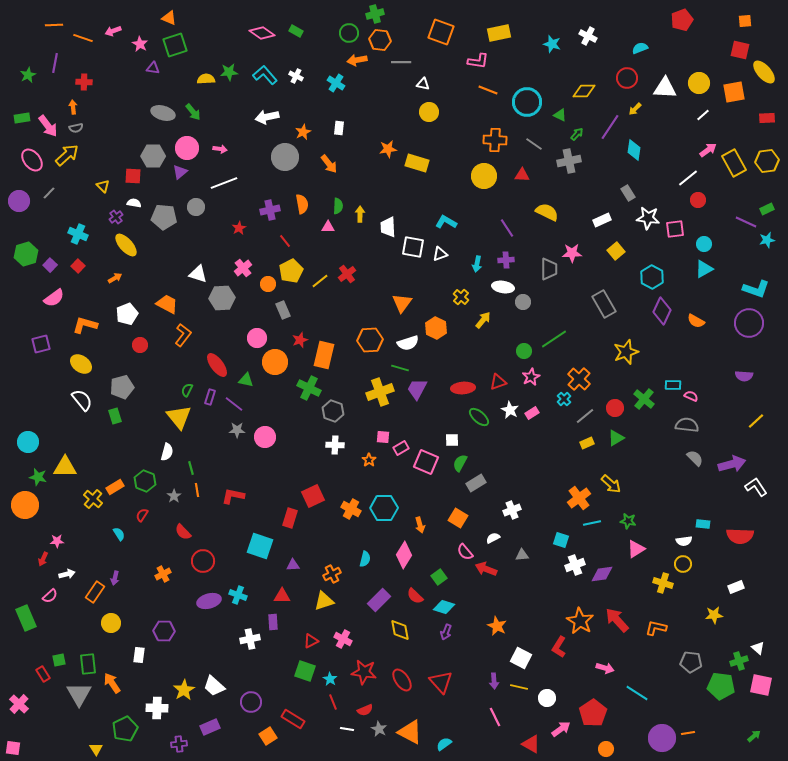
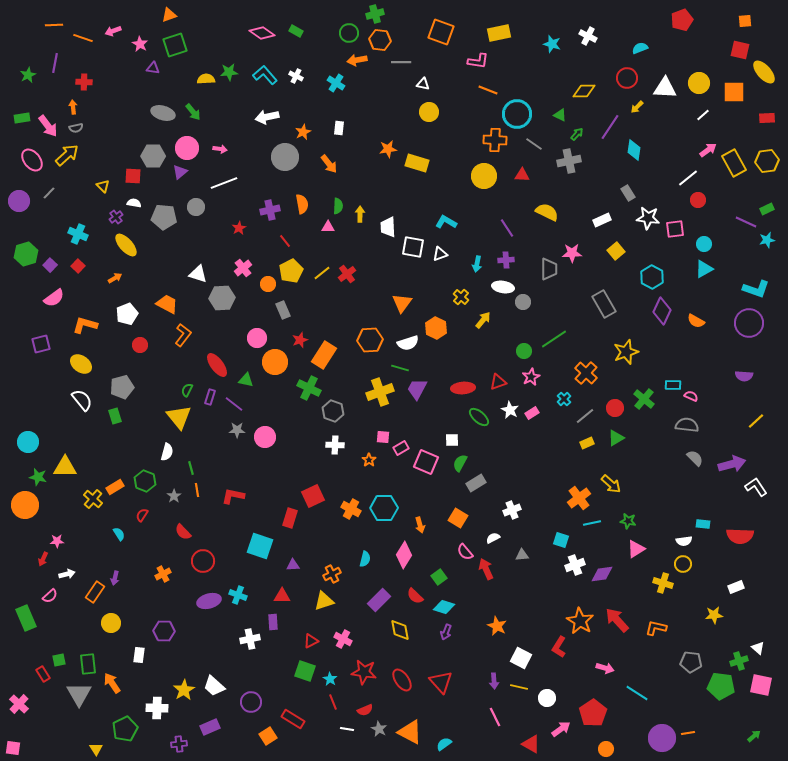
orange triangle at (169, 18): moved 3 px up; rotated 42 degrees counterclockwise
orange square at (734, 92): rotated 10 degrees clockwise
cyan circle at (527, 102): moved 10 px left, 12 px down
yellow arrow at (635, 109): moved 2 px right, 2 px up
yellow line at (320, 281): moved 2 px right, 8 px up
orange rectangle at (324, 355): rotated 20 degrees clockwise
orange cross at (579, 379): moved 7 px right, 6 px up
red arrow at (486, 569): rotated 45 degrees clockwise
